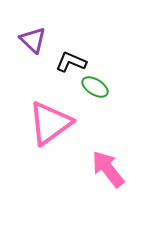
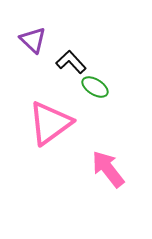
black L-shape: rotated 24 degrees clockwise
